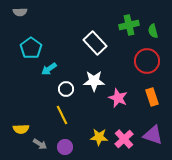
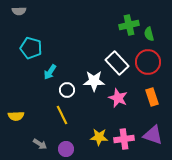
gray semicircle: moved 1 px left, 1 px up
green semicircle: moved 4 px left, 3 px down
white rectangle: moved 22 px right, 20 px down
cyan pentagon: rotated 20 degrees counterclockwise
red circle: moved 1 px right, 1 px down
cyan arrow: moved 1 px right, 3 px down; rotated 21 degrees counterclockwise
white circle: moved 1 px right, 1 px down
yellow semicircle: moved 5 px left, 13 px up
pink cross: rotated 36 degrees clockwise
purple circle: moved 1 px right, 2 px down
